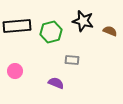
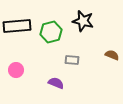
brown semicircle: moved 2 px right, 24 px down
pink circle: moved 1 px right, 1 px up
